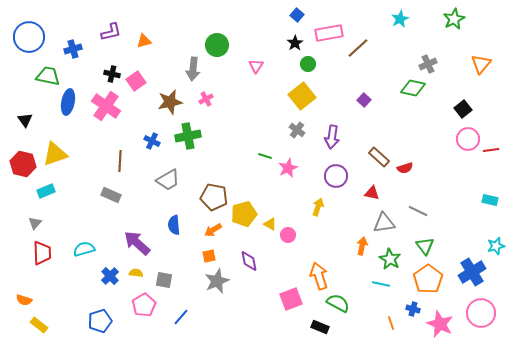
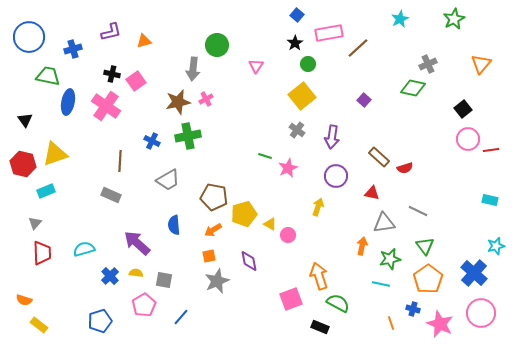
brown star at (170, 102): moved 8 px right
green star at (390, 259): rotated 30 degrees clockwise
blue cross at (472, 272): moved 2 px right, 1 px down; rotated 16 degrees counterclockwise
